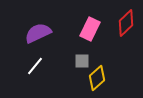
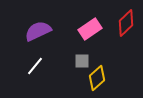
pink rectangle: rotated 30 degrees clockwise
purple semicircle: moved 2 px up
